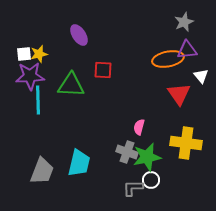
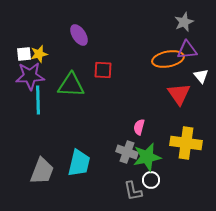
gray L-shape: moved 3 px down; rotated 100 degrees counterclockwise
